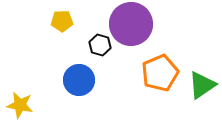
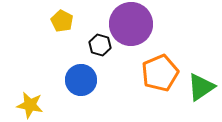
yellow pentagon: rotated 30 degrees clockwise
blue circle: moved 2 px right
green triangle: moved 1 px left, 2 px down
yellow star: moved 10 px right
